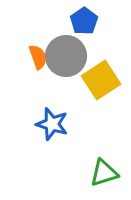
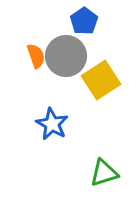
orange semicircle: moved 2 px left, 1 px up
blue star: rotated 12 degrees clockwise
